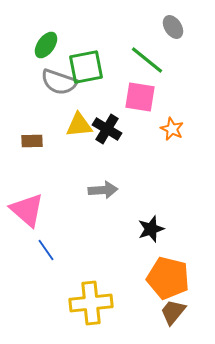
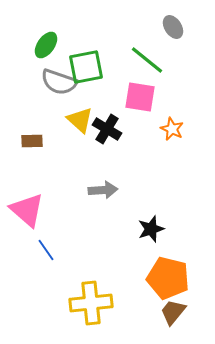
yellow triangle: moved 1 px right, 5 px up; rotated 48 degrees clockwise
